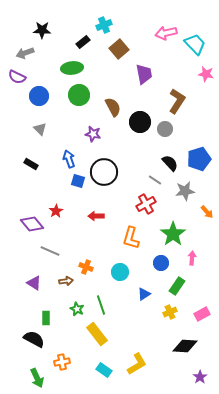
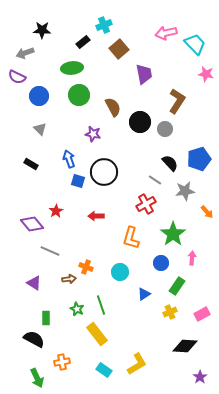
brown arrow at (66, 281): moved 3 px right, 2 px up
